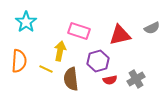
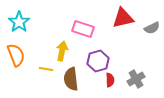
cyan star: moved 7 px left
pink rectangle: moved 4 px right, 2 px up
red triangle: moved 3 px right, 17 px up
yellow arrow: moved 2 px right
orange semicircle: moved 3 px left, 6 px up; rotated 25 degrees counterclockwise
yellow line: rotated 16 degrees counterclockwise
red semicircle: rotated 80 degrees counterclockwise
